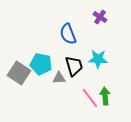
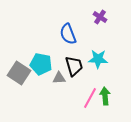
pink line: rotated 65 degrees clockwise
